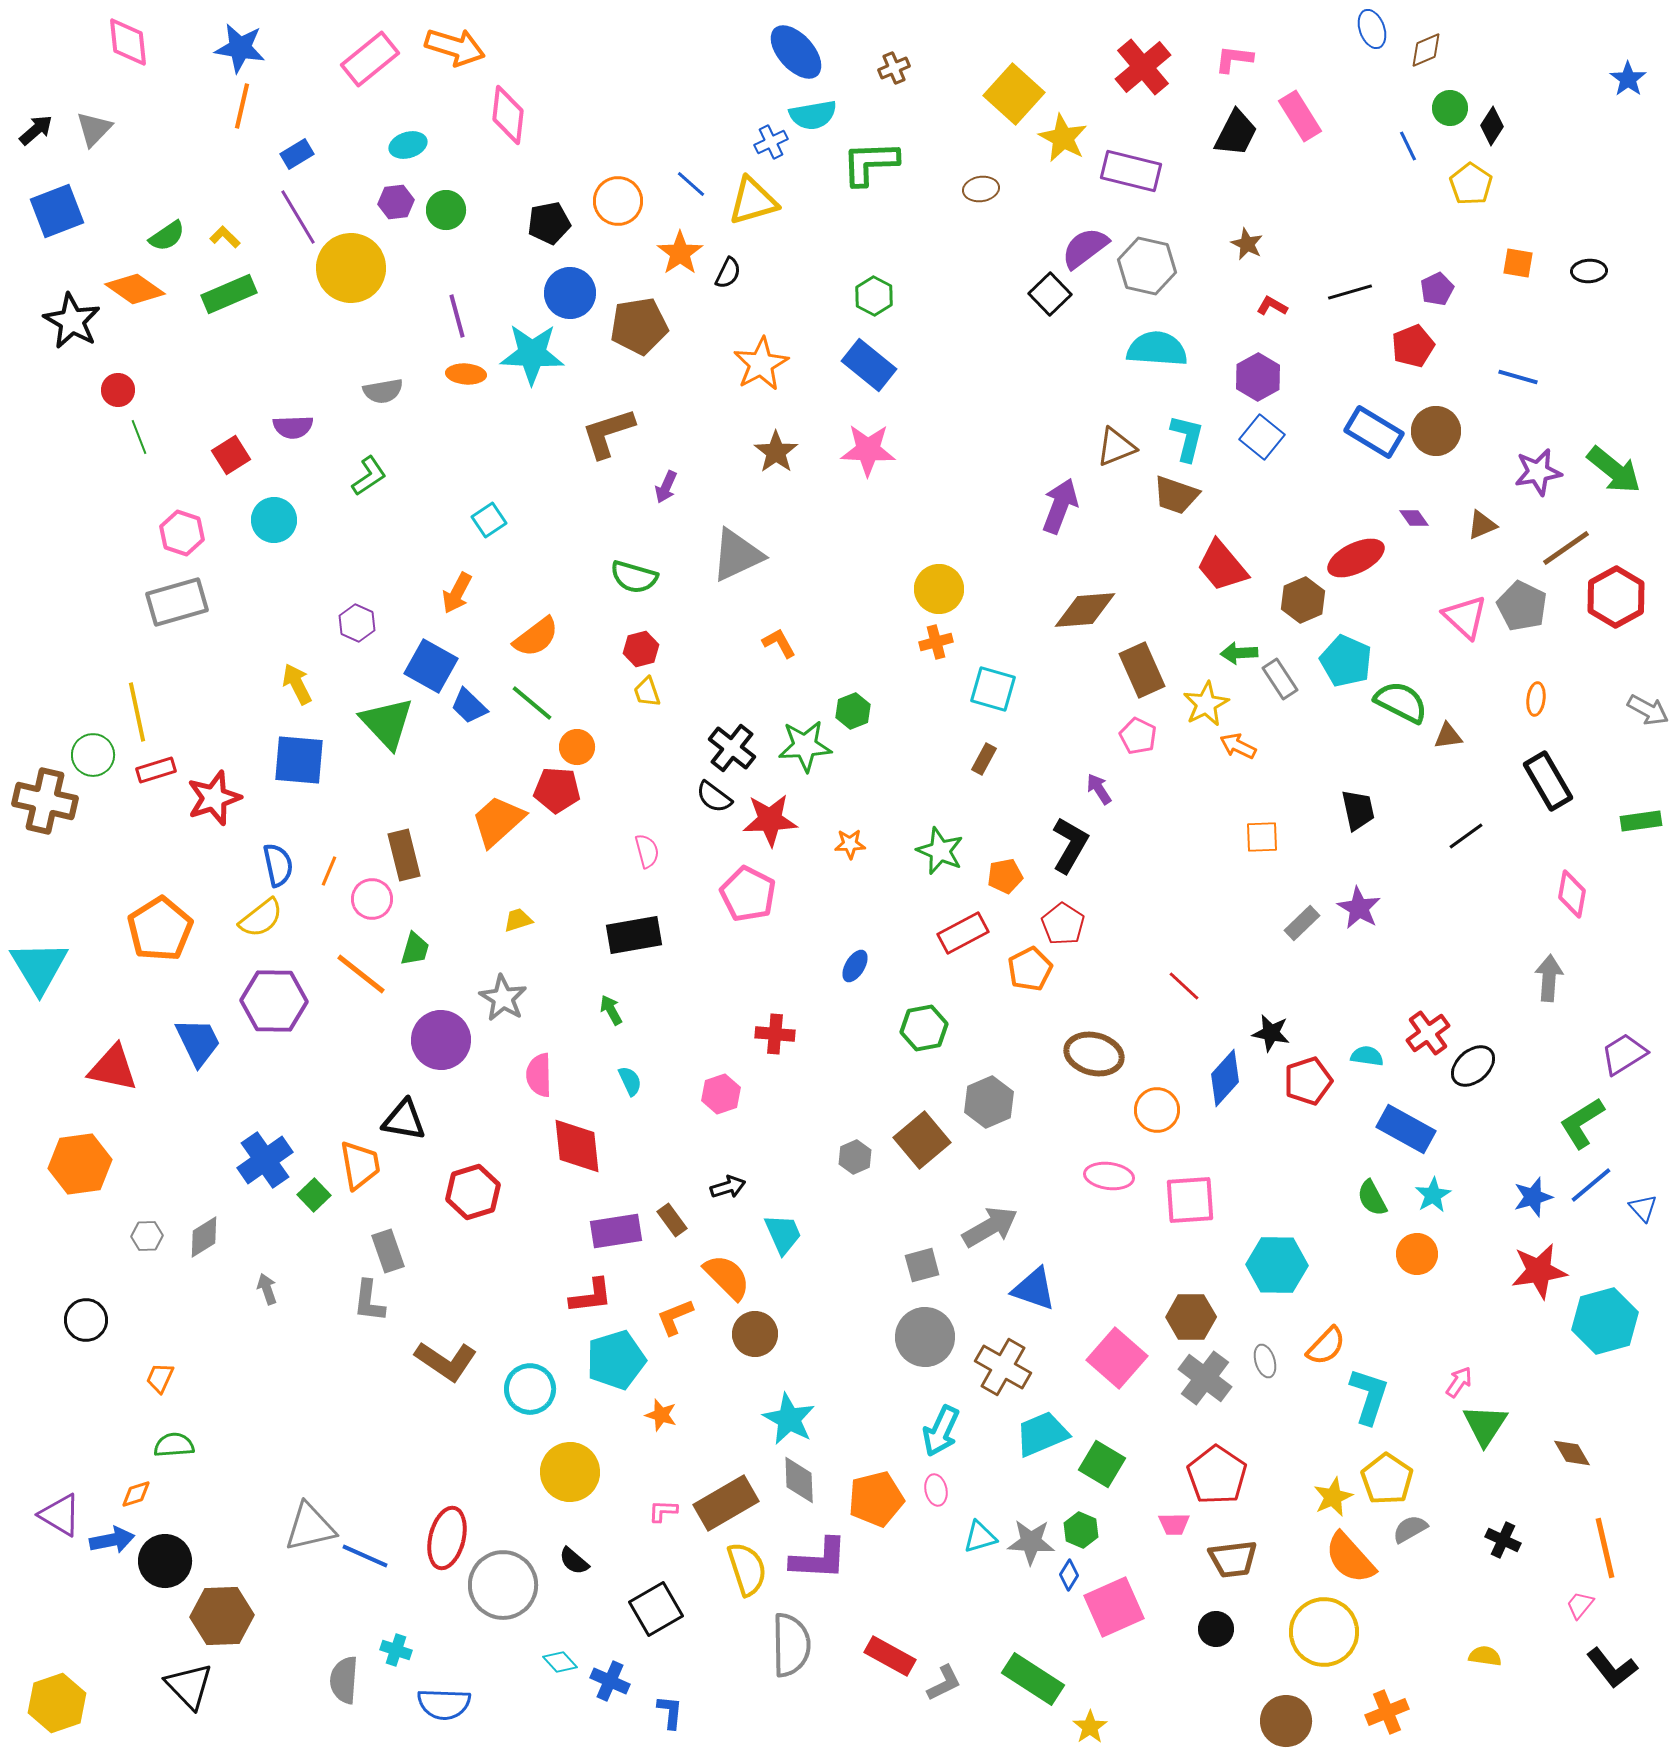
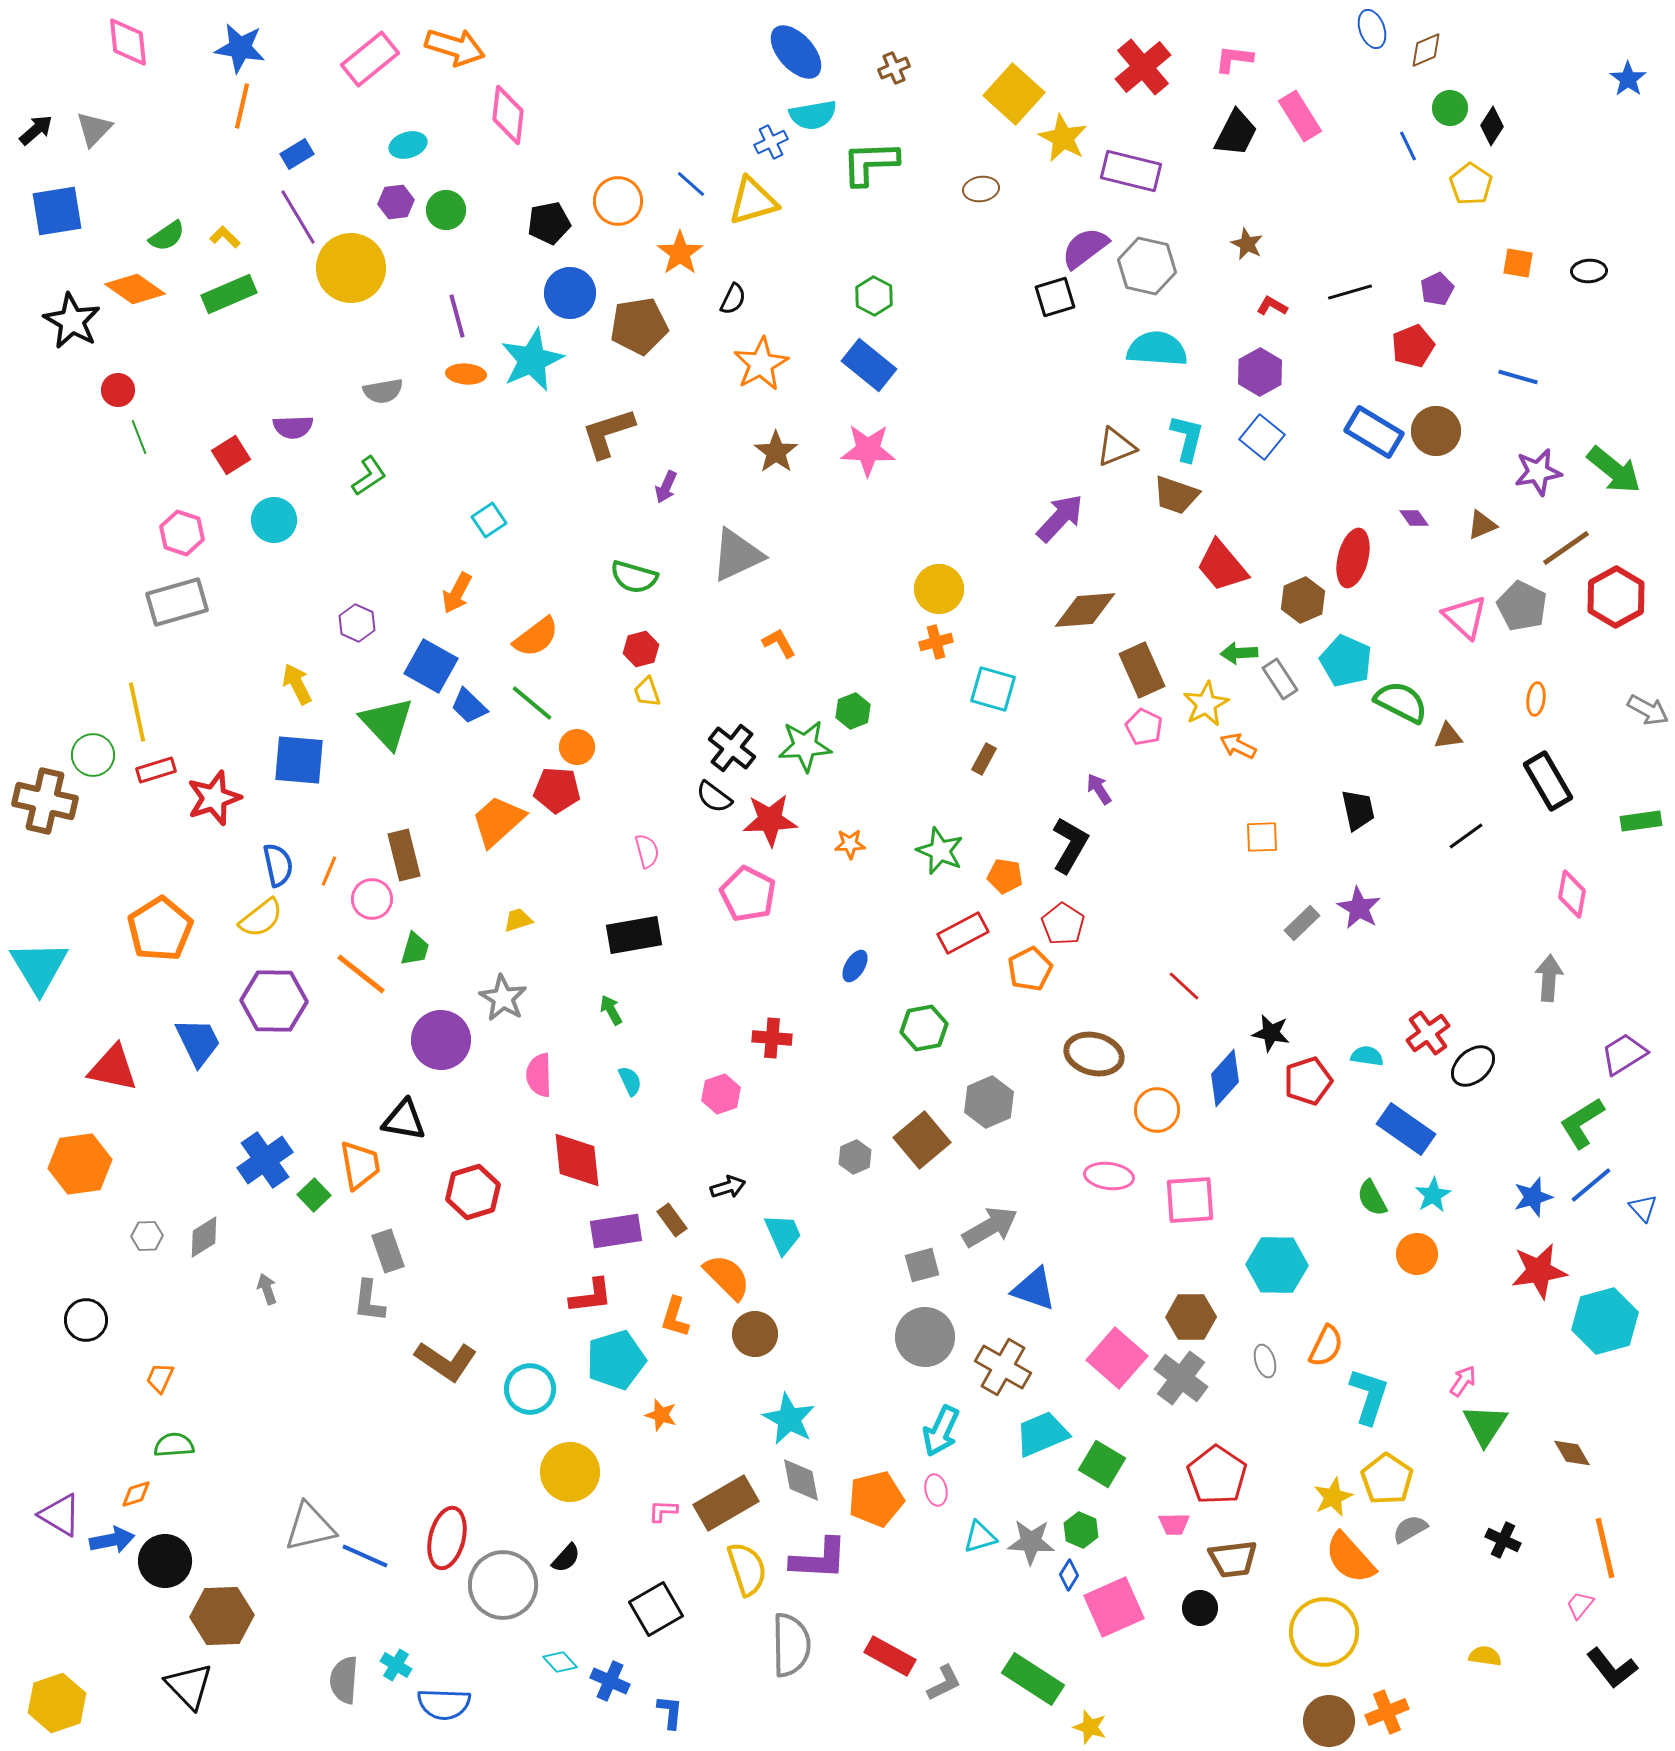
blue square at (57, 211): rotated 12 degrees clockwise
black semicircle at (728, 273): moved 5 px right, 26 px down
black square at (1050, 294): moved 5 px right, 3 px down; rotated 27 degrees clockwise
cyan star at (532, 354): moved 6 px down; rotated 26 degrees counterclockwise
purple hexagon at (1258, 377): moved 2 px right, 5 px up
purple arrow at (1060, 506): moved 12 px down; rotated 22 degrees clockwise
red ellipse at (1356, 558): moved 3 px left; rotated 50 degrees counterclockwise
pink pentagon at (1138, 736): moved 6 px right, 9 px up
orange pentagon at (1005, 876): rotated 20 degrees clockwise
red cross at (775, 1034): moved 3 px left, 4 px down
blue rectangle at (1406, 1129): rotated 6 degrees clockwise
red diamond at (577, 1146): moved 14 px down
orange L-shape at (675, 1317): rotated 51 degrees counterclockwise
orange semicircle at (1326, 1346): rotated 18 degrees counterclockwise
gray cross at (1205, 1378): moved 24 px left
pink arrow at (1459, 1382): moved 4 px right, 1 px up
gray diamond at (799, 1480): moved 2 px right; rotated 9 degrees counterclockwise
black semicircle at (574, 1561): moved 8 px left, 3 px up; rotated 88 degrees counterclockwise
black circle at (1216, 1629): moved 16 px left, 21 px up
cyan cross at (396, 1650): moved 15 px down; rotated 12 degrees clockwise
brown circle at (1286, 1721): moved 43 px right
yellow star at (1090, 1727): rotated 20 degrees counterclockwise
